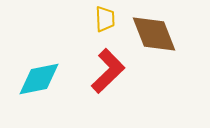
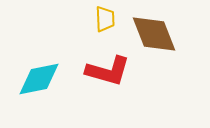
red L-shape: rotated 60 degrees clockwise
